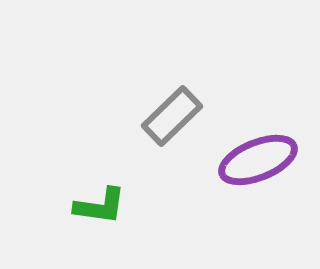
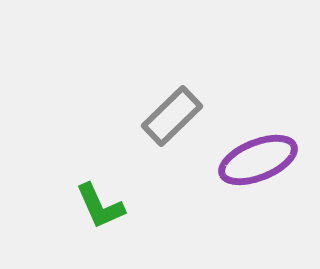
green L-shape: rotated 58 degrees clockwise
